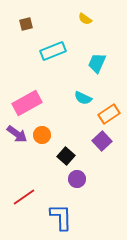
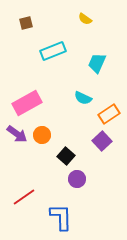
brown square: moved 1 px up
